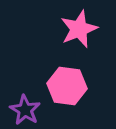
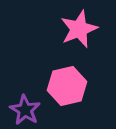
pink hexagon: rotated 21 degrees counterclockwise
